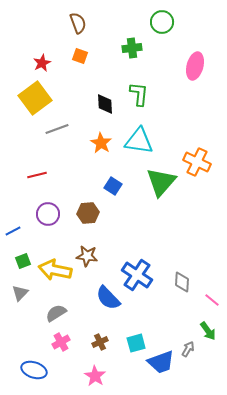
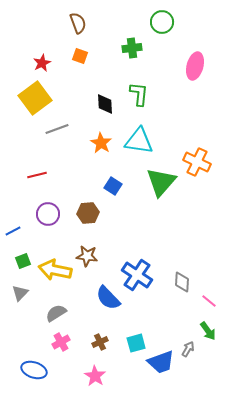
pink line: moved 3 px left, 1 px down
